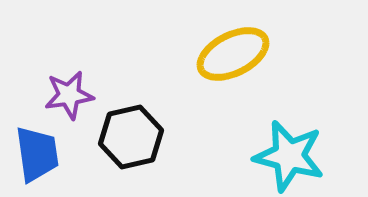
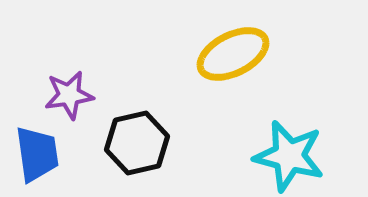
black hexagon: moved 6 px right, 6 px down
